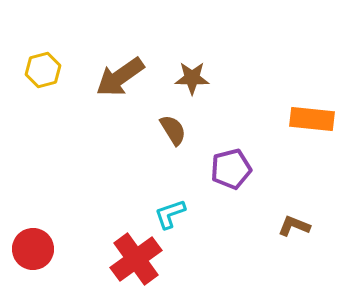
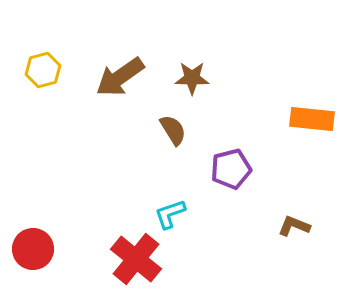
red cross: rotated 15 degrees counterclockwise
